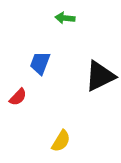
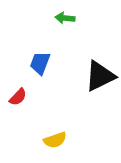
yellow semicircle: moved 6 px left, 1 px up; rotated 40 degrees clockwise
